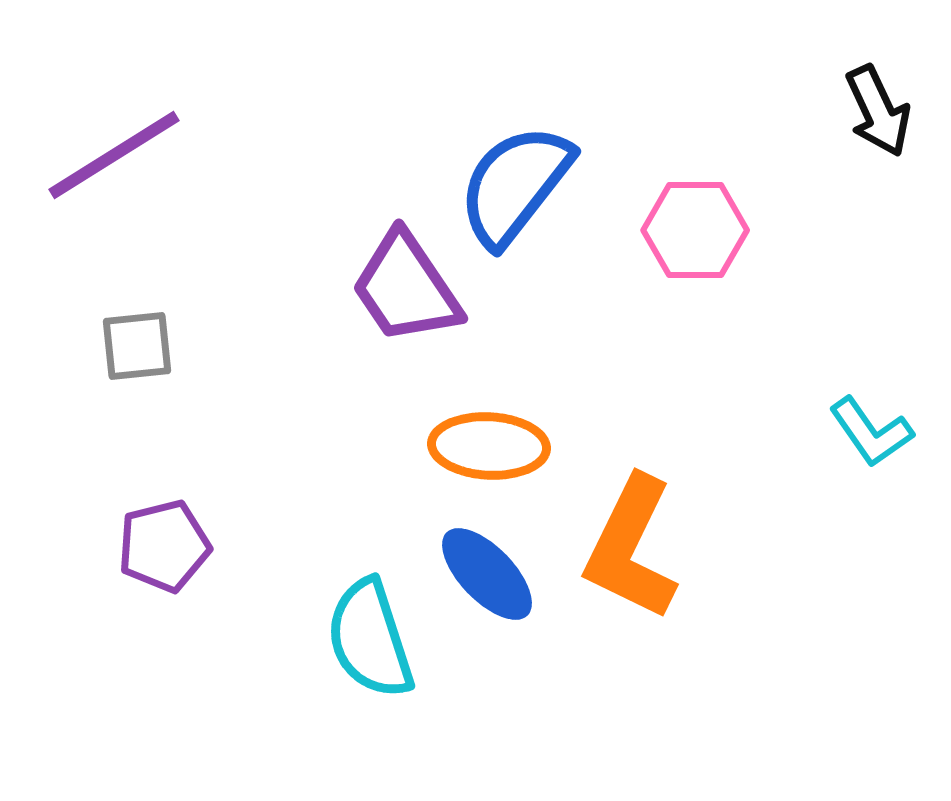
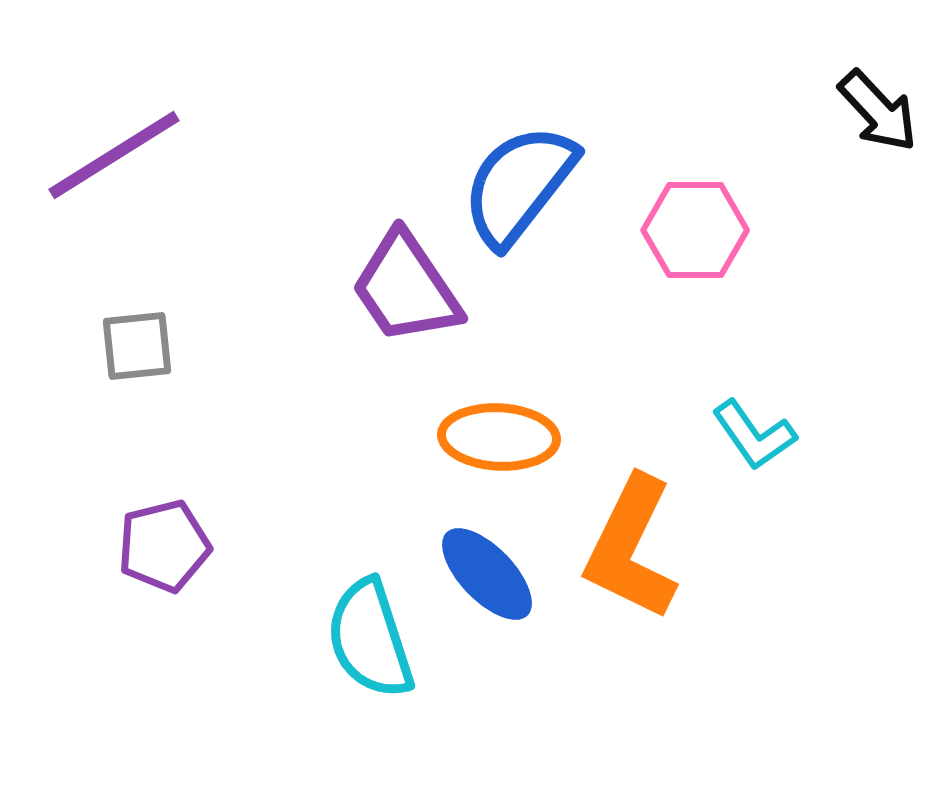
black arrow: rotated 18 degrees counterclockwise
blue semicircle: moved 4 px right
cyan L-shape: moved 117 px left, 3 px down
orange ellipse: moved 10 px right, 9 px up
